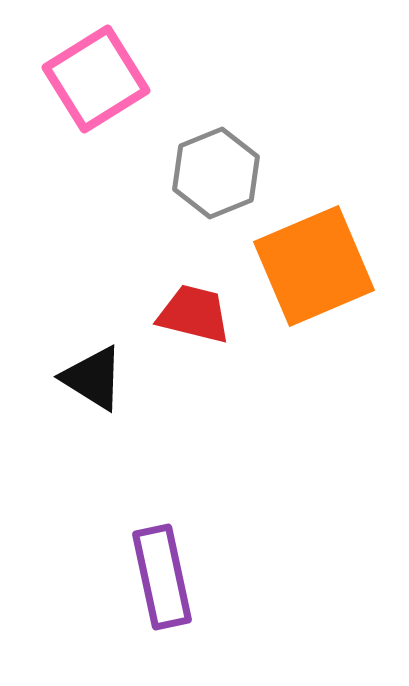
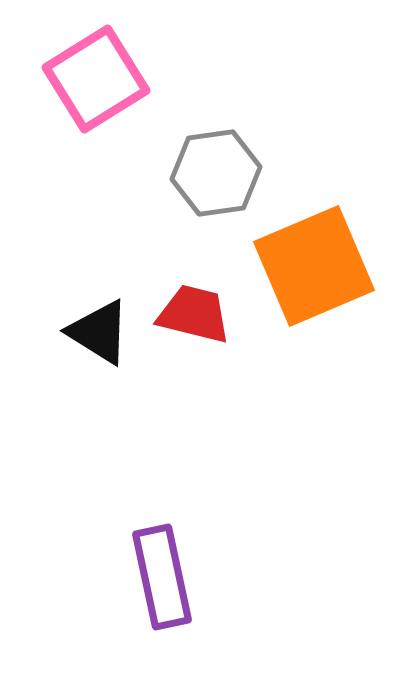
gray hexagon: rotated 14 degrees clockwise
black triangle: moved 6 px right, 46 px up
